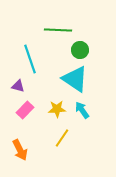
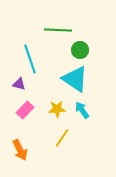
purple triangle: moved 1 px right, 2 px up
